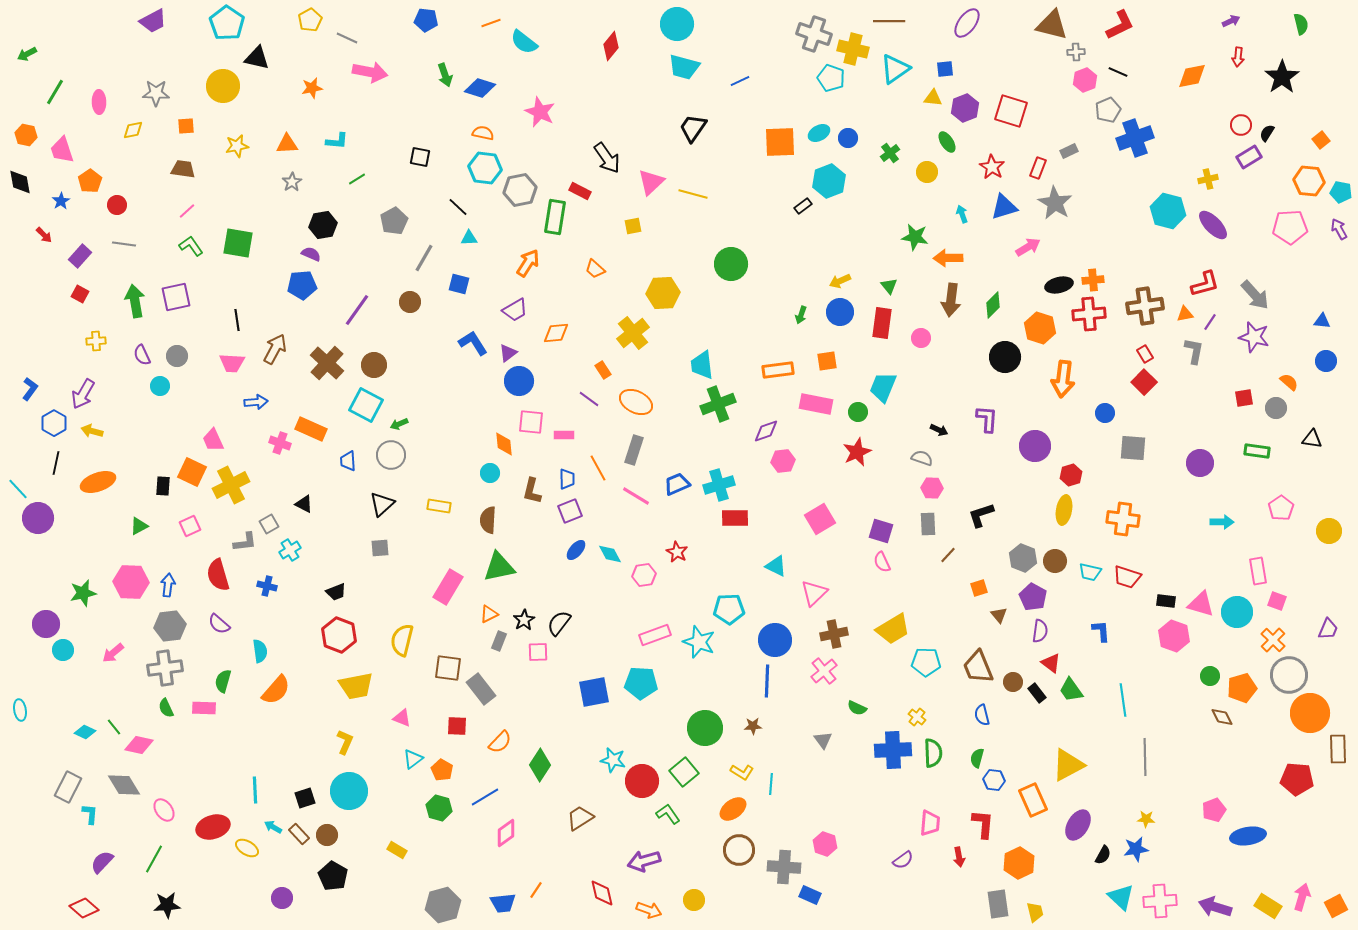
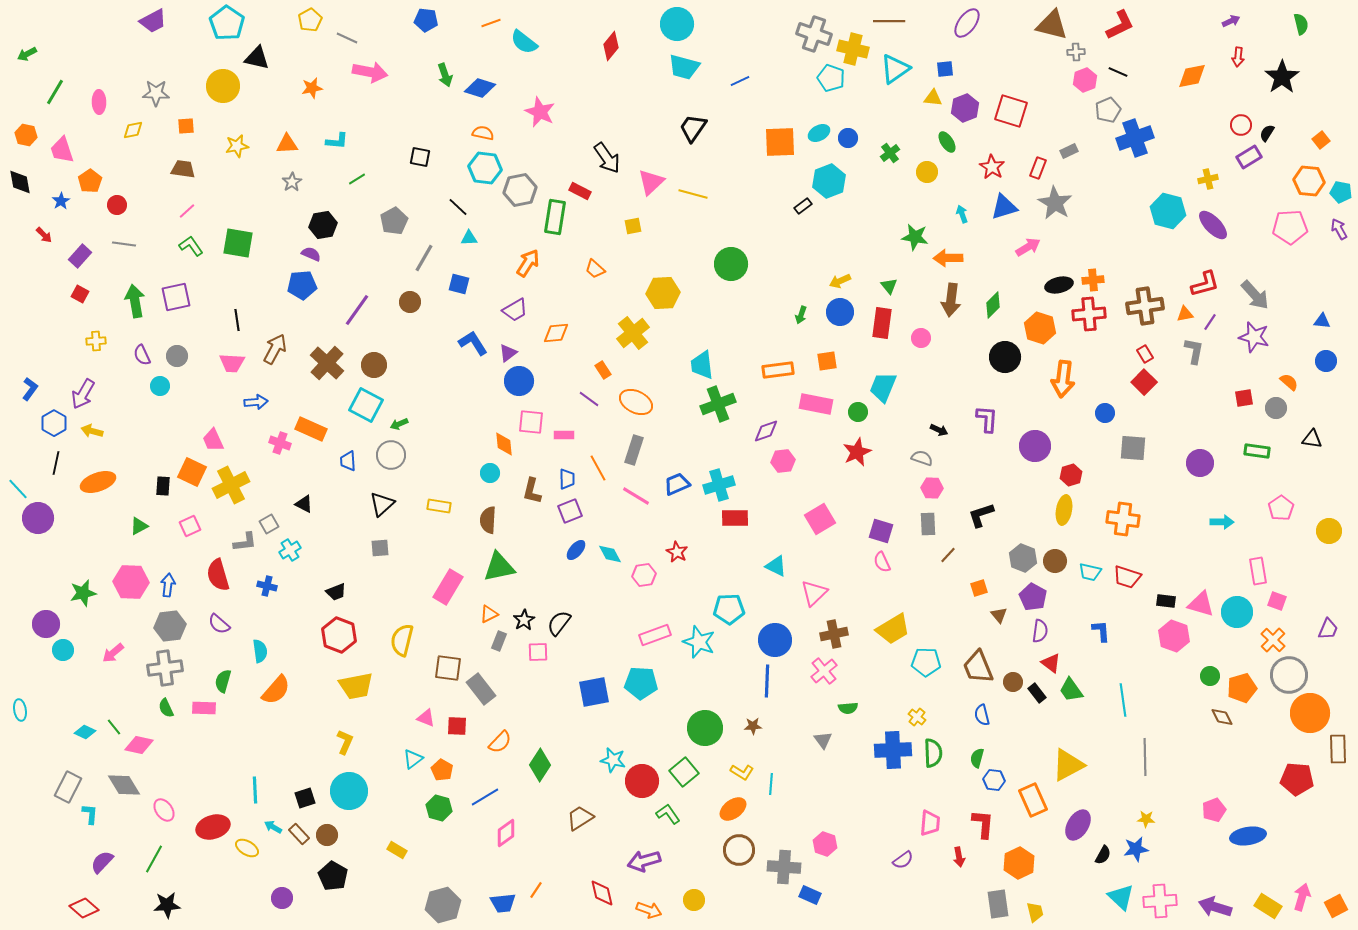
green semicircle at (857, 708): moved 9 px left; rotated 30 degrees counterclockwise
pink triangle at (402, 718): moved 24 px right
